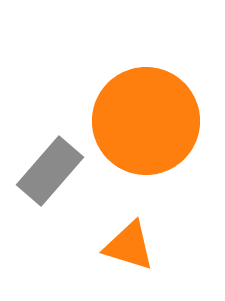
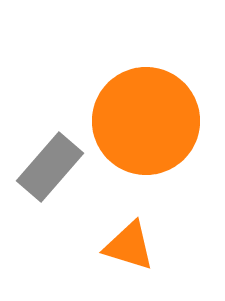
gray rectangle: moved 4 px up
